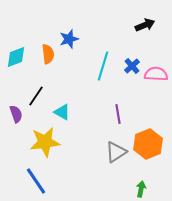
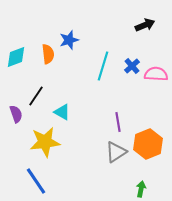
blue star: moved 1 px down
purple line: moved 8 px down
